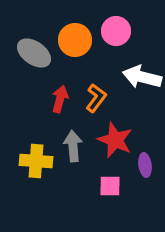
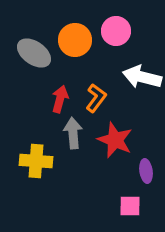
gray arrow: moved 13 px up
purple ellipse: moved 1 px right, 6 px down
pink square: moved 20 px right, 20 px down
